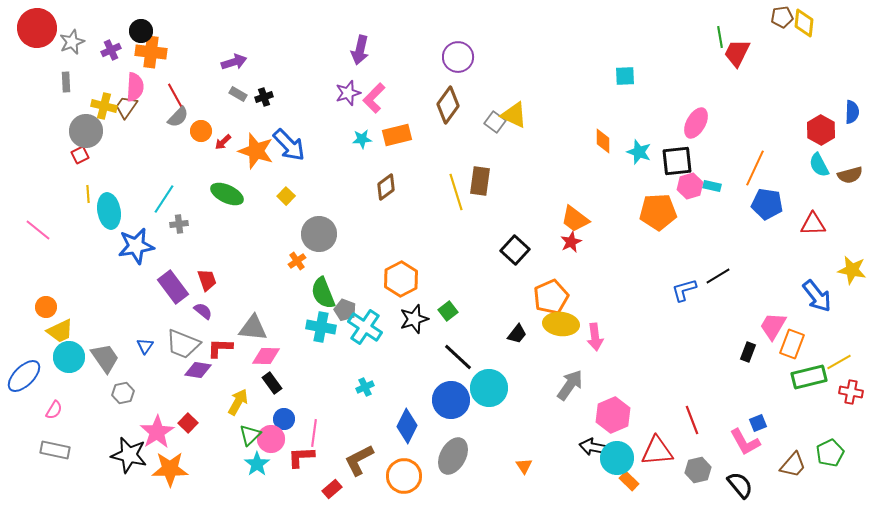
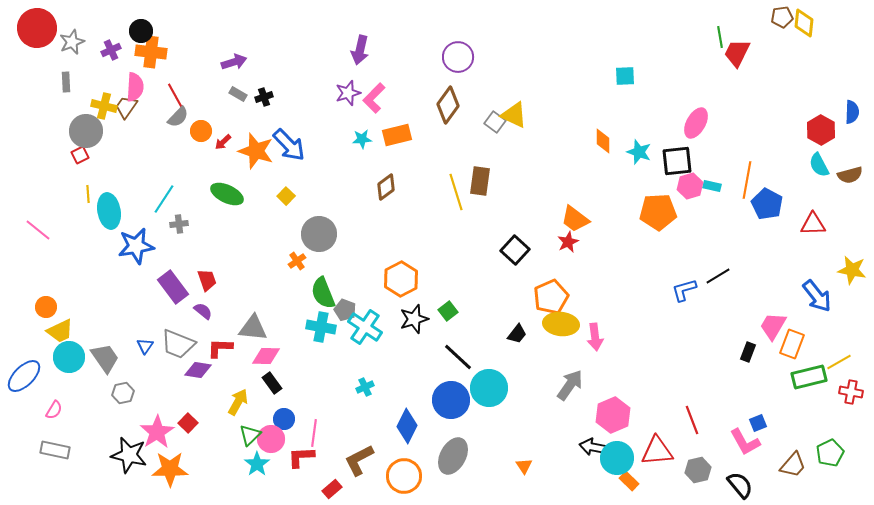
orange line at (755, 168): moved 8 px left, 12 px down; rotated 15 degrees counterclockwise
blue pentagon at (767, 204): rotated 20 degrees clockwise
red star at (571, 242): moved 3 px left
gray trapezoid at (183, 344): moved 5 px left
